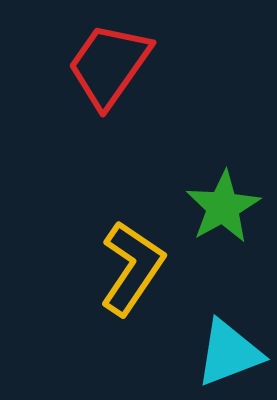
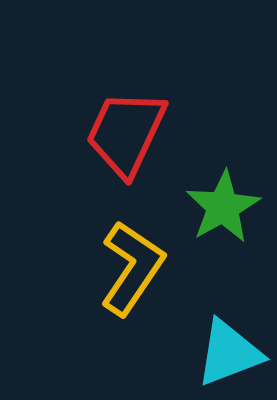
red trapezoid: moved 17 px right, 68 px down; rotated 10 degrees counterclockwise
